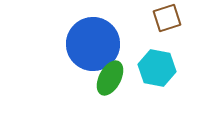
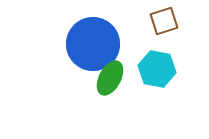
brown square: moved 3 px left, 3 px down
cyan hexagon: moved 1 px down
